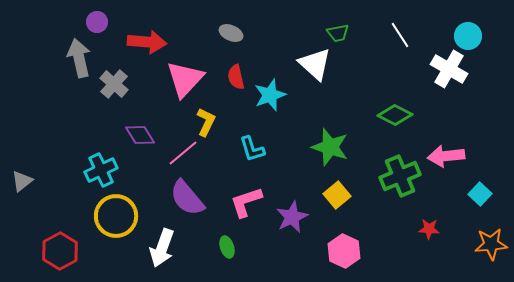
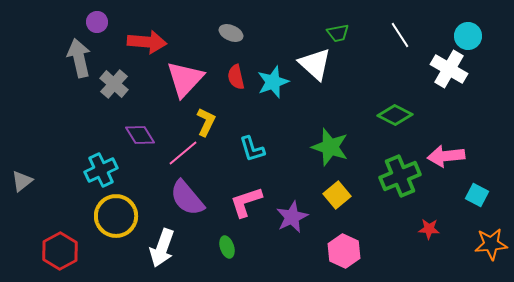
cyan star: moved 3 px right, 13 px up
cyan square: moved 3 px left, 1 px down; rotated 15 degrees counterclockwise
